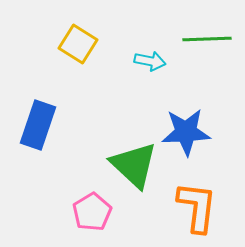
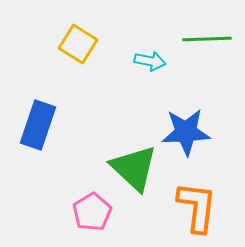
green triangle: moved 3 px down
